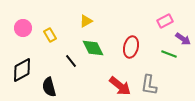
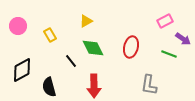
pink circle: moved 5 px left, 2 px up
red arrow: moved 26 px left; rotated 50 degrees clockwise
